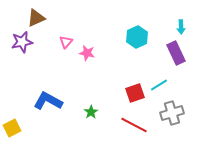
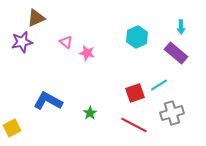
pink triangle: rotated 32 degrees counterclockwise
purple rectangle: rotated 25 degrees counterclockwise
green star: moved 1 px left, 1 px down
